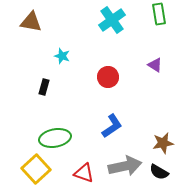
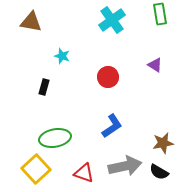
green rectangle: moved 1 px right
